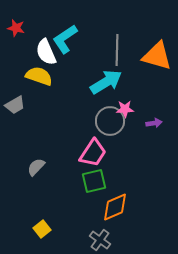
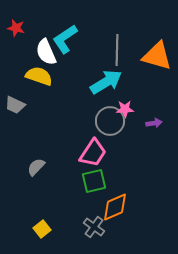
gray trapezoid: rotated 55 degrees clockwise
gray cross: moved 6 px left, 13 px up
